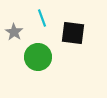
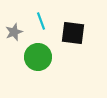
cyan line: moved 1 px left, 3 px down
gray star: rotated 18 degrees clockwise
